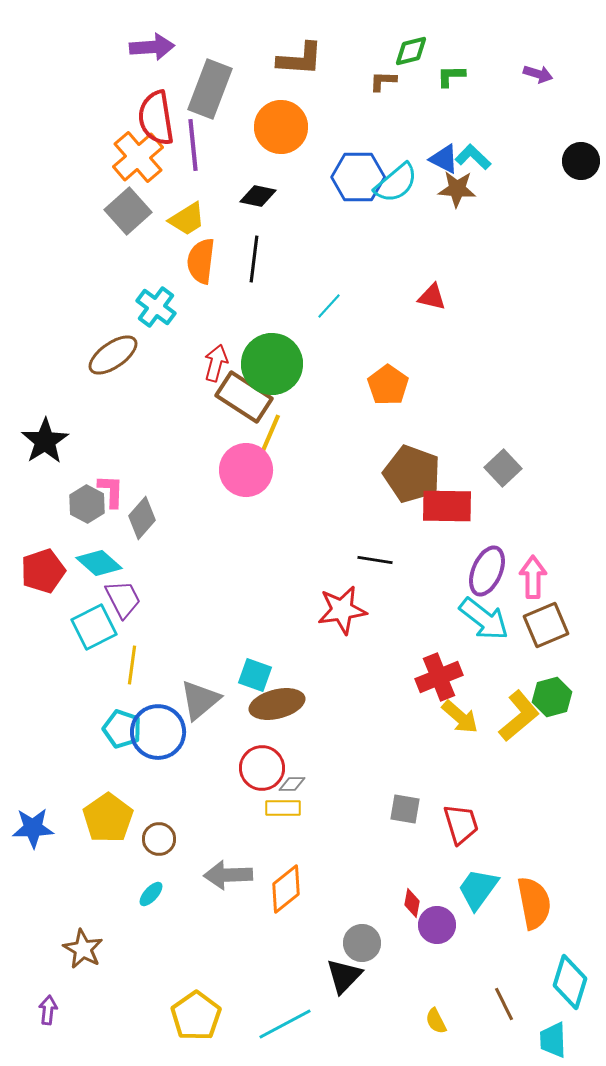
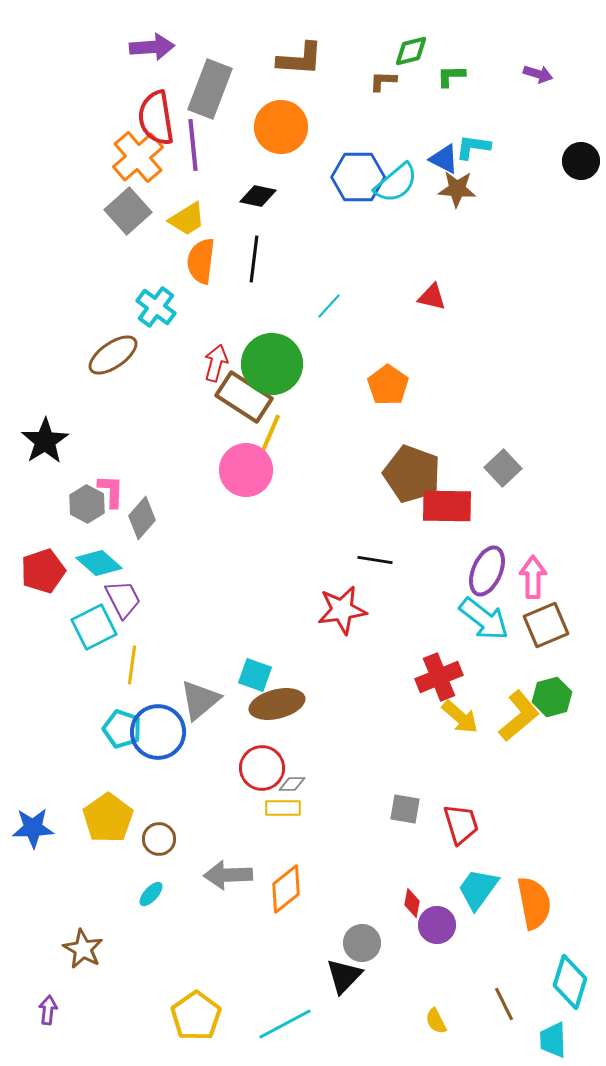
cyan L-shape at (473, 157): moved 10 px up; rotated 36 degrees counterclockwise
